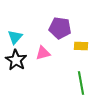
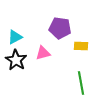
cyan triangle: rotated 21 degrees clockwise
